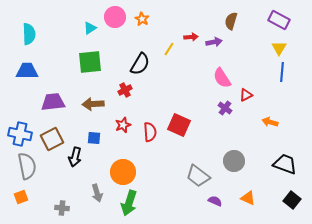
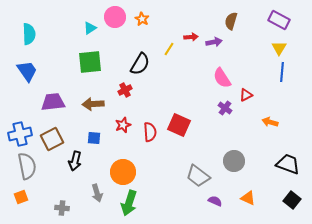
blue trapezoid: rotated 55 degrees clockwise
blue cross: rotated 25 degrees counterclockwise
black arrow: moved 4 px down
black trapezoid: moved 3 px right
